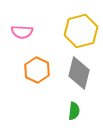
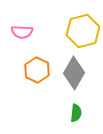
yellow hexagon: moved 2 px right
gray diamond: moved 5 px left; rotated 16 degrees clockwise
green semicircle: moved 2 px right, 2 px down
